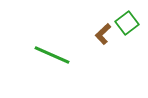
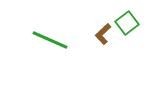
green line: moved 2 px left, 15 px up
